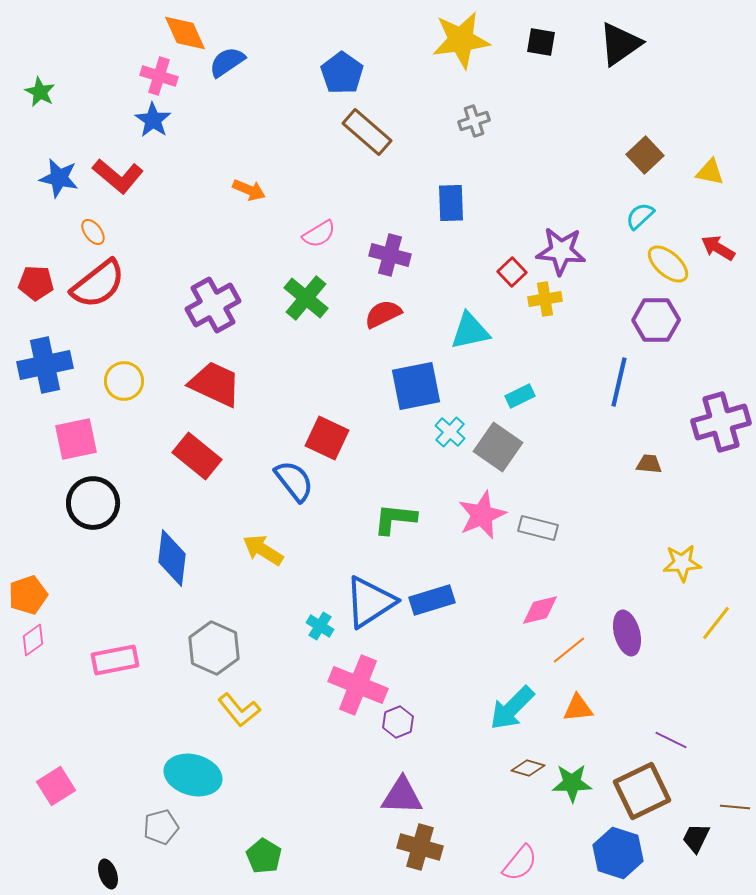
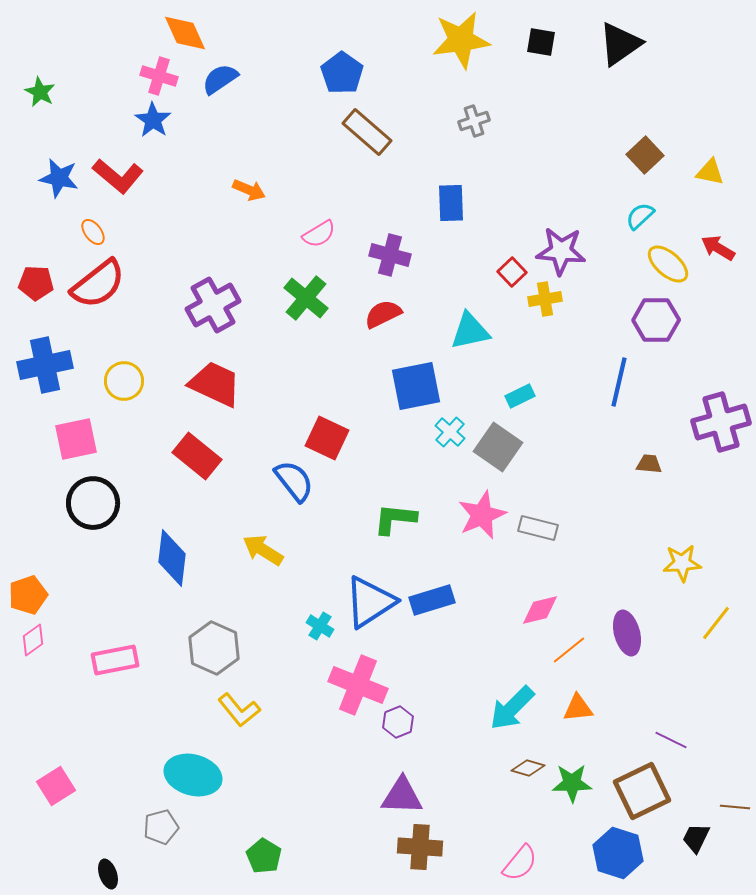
blue semicircle at (227, 62): moved 7 px left, 17 px down
brown cross at (420, 847): rotated 12 degrees counterclockwise
